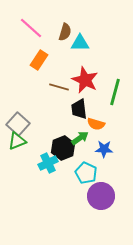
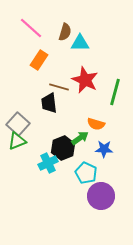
black trapezoid: moved 30 px left, 6 px up
